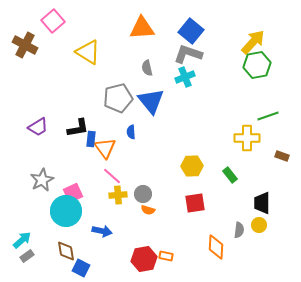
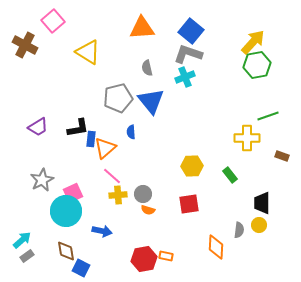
orange triangle at (105, 148): rotated 25 degrees clockwise
red square at (195, 203): moved 6 px left, 1 px down
